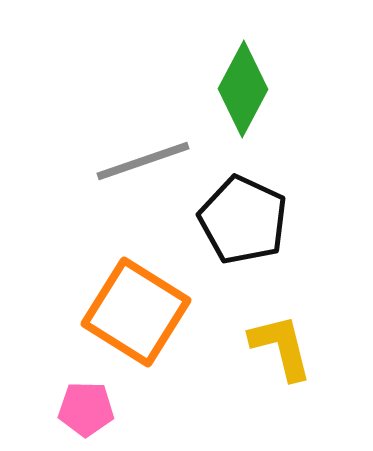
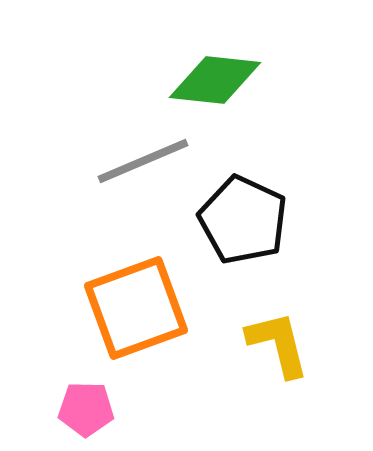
green diamond: moved 28 px left, 9 px up; rotated 68 degrees clockwise
gray line: rotated 4 degrees counterclockwise
orange square: moved 4 px up; rotated 38 degrees clockwise
yellow L-shape: moved 3 px left, 3 px up
